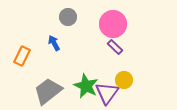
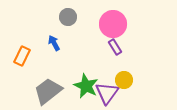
purple rectangle: rotated 14 degrees clockwise
